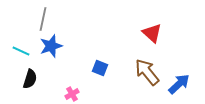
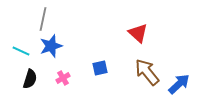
red triangle: moved 14 px left
blue square: rotated 35 degrees counterclockwise
pink cross: moved 9 px left, 16 px up
